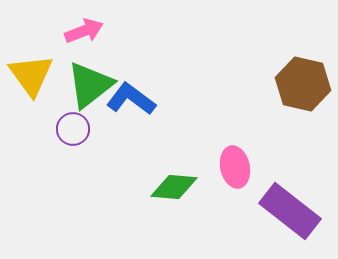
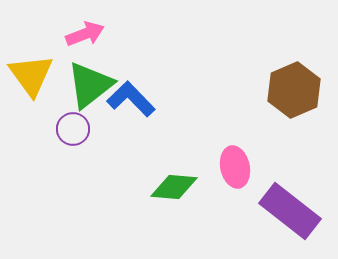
pink arrow: moved 1 px right, 3 px down
brown hexagon: moved 9 px left, 6 px down; rotated 24 degrees clockwise
blue L-shape: rotated 9 degrees clockwise
